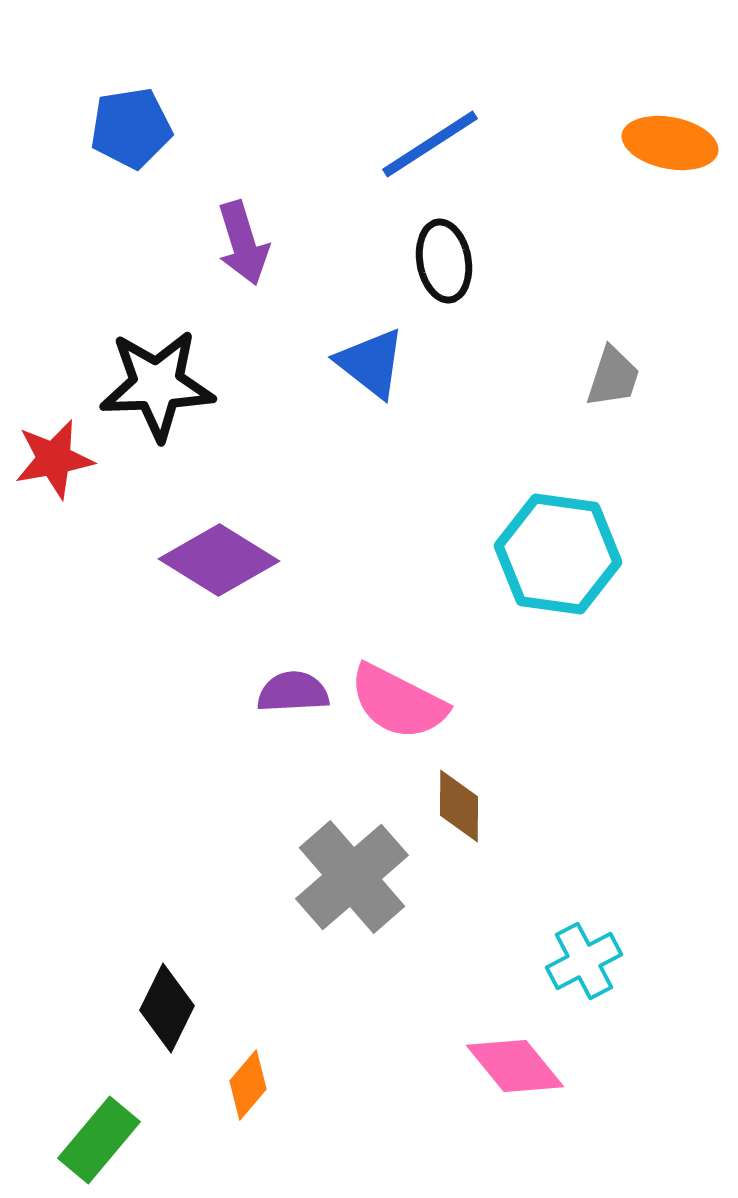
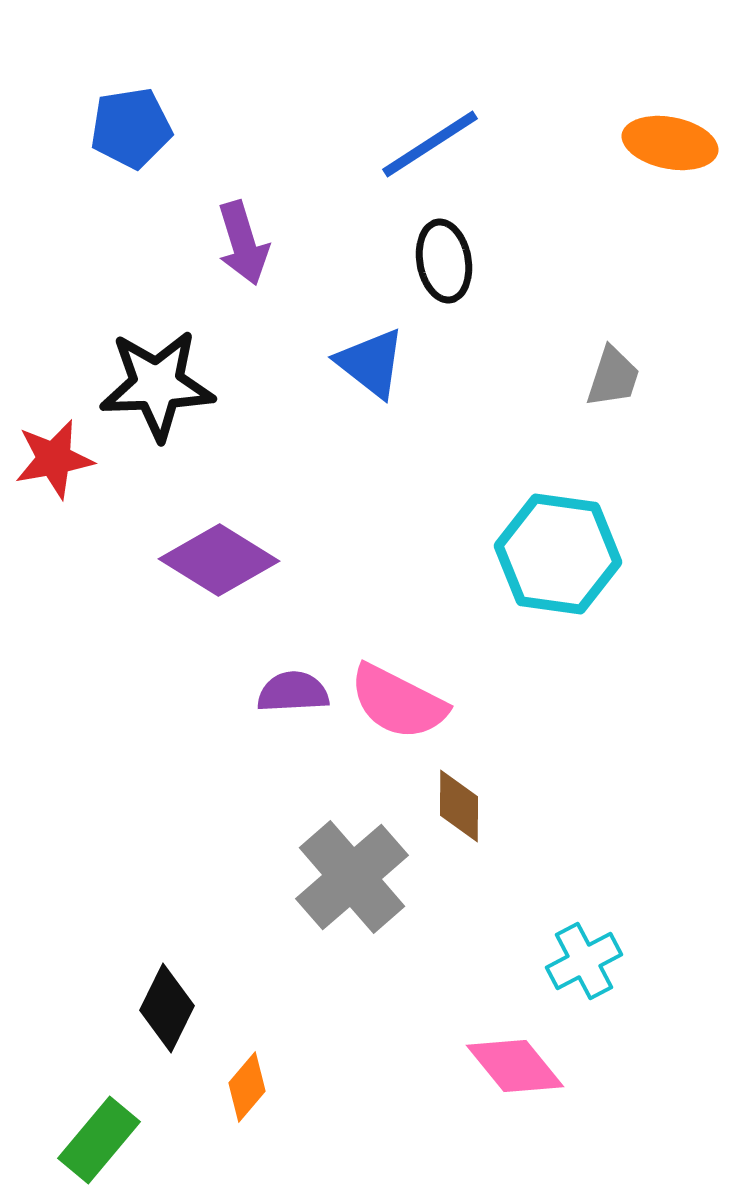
orange diamond: moved 1 px left, 2 px down
